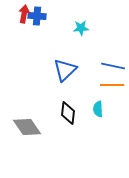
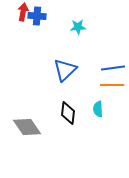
red arrow: moved 1 px left, 2 px up
cyan star: moved 3 px left, 1 px up
blue line: moved 2 px down; rotated 20 degrees counterclockwise
